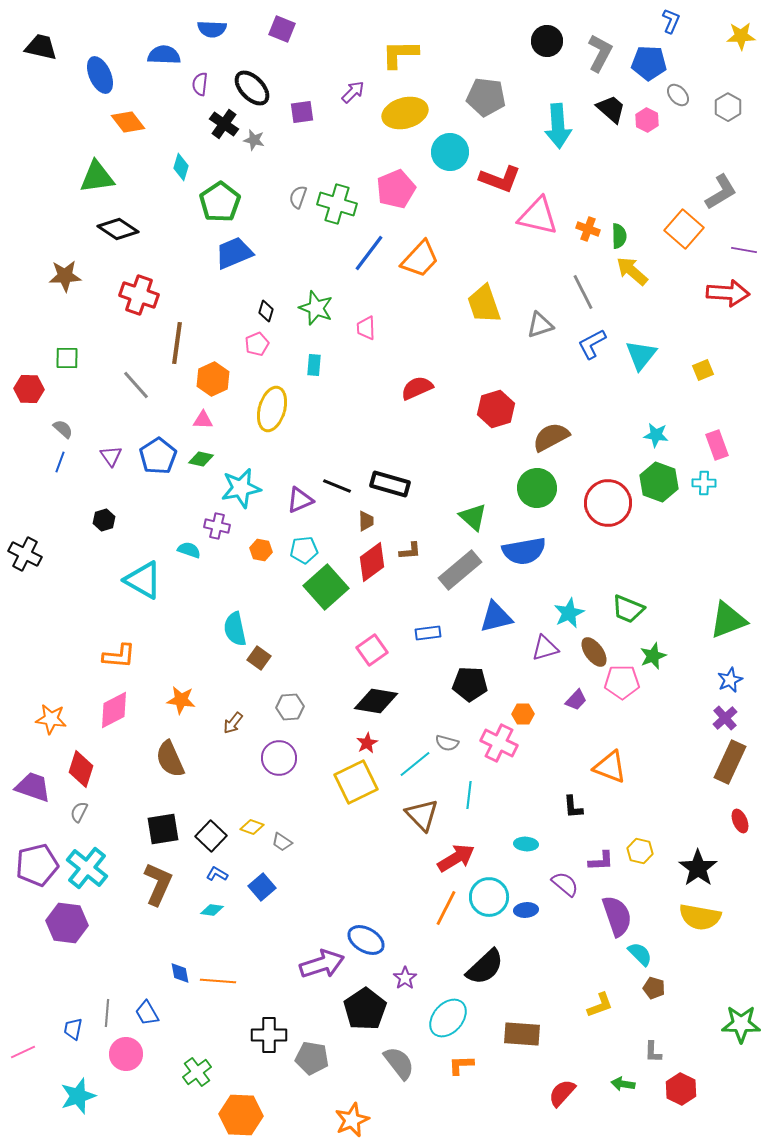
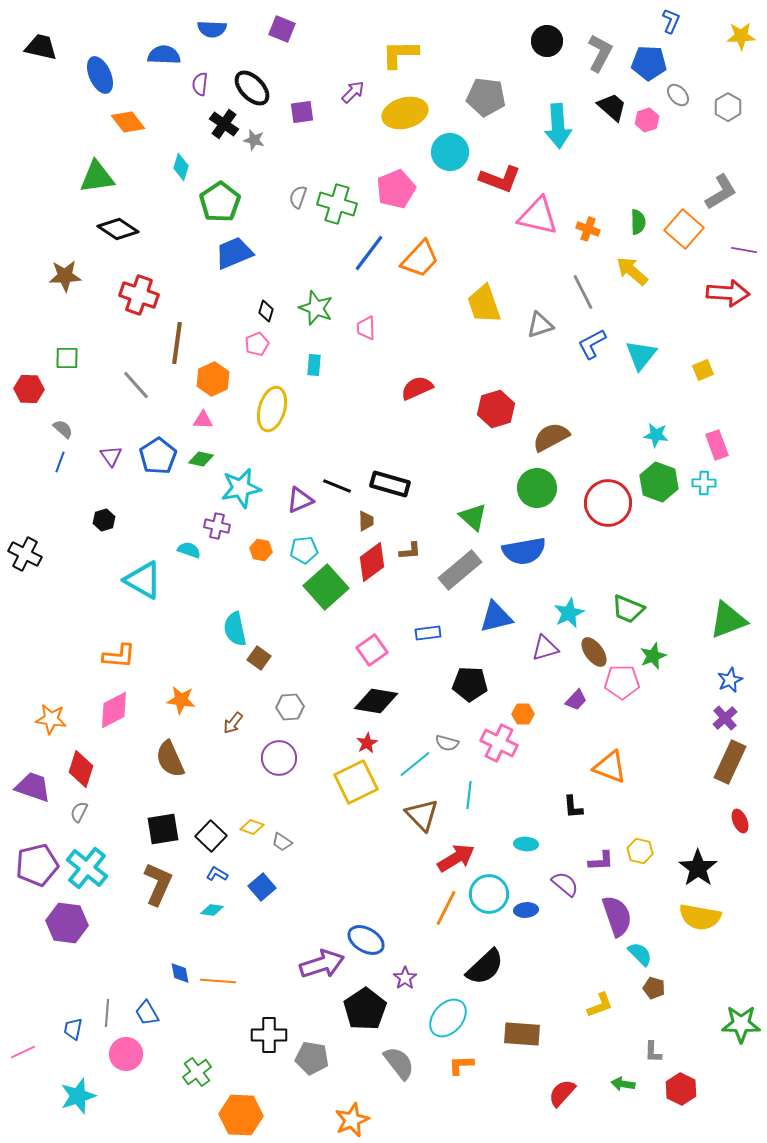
black trapezoid at (611, 109): moved 1 px right, 2 px up
pink hexagon at (647, 120): rotated 15 degrees clockwise
green semicircle at (619, 236): moved 19 px right, 14 px up
cyan circle at (489, 897): moved 3 px up
